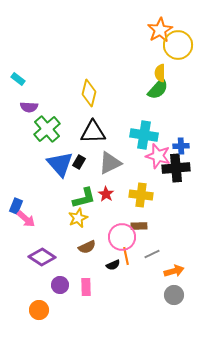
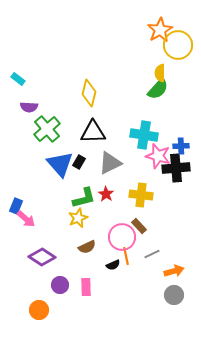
brown rectangle: rotated 49 degrees clockwise
